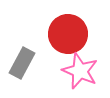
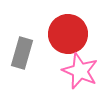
gray rectangle: moved 10 px up; rotated 12 degrees counterclockwise
